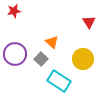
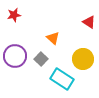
red star: moved 4 px down
red triangle: rotated 24 degrees counterclockwise
orange triangle: moved 1 px right, 4 px up
purple circle: moved 2 px down
cyan rectangle: moved 3 px right, 2 px up
